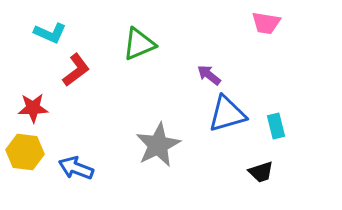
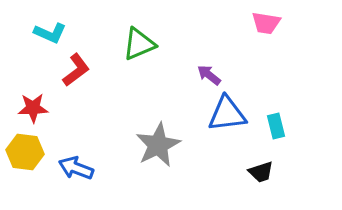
blue triangle: rotated 9 degrees clockwise
